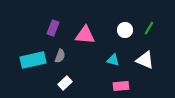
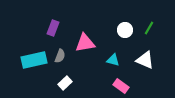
pink triangle: moved 8 px down; rotated 15 degrees counterclockwise
cyan rectangle: moved 1 px right
pink rectangle: rotated 42 degrees clockwise
